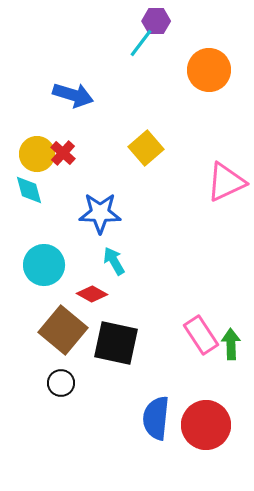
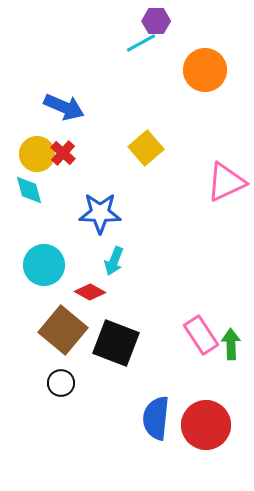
cyan line: rotated 24 degrees clockwise
orange circle: moved 4 px left
blue arrow: moved 9 px left, 12 px down; rotated 6 degrees clockwise
cyan arrow: rotated 128 degrees counterclockwise
red diamond: moved 2 px left, 2 px up
black square: rotated 9 degrees clockwise
